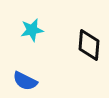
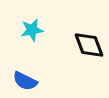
black diamond: rotated 24 degrees counterclockwise
